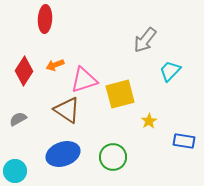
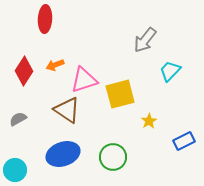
blue rectangle: rotated 35 degrees counterclockwise
cyan circle: moved 1 px up
